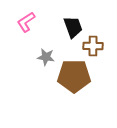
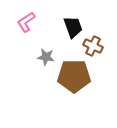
brown cross: rotated 24 degrees clockwise
